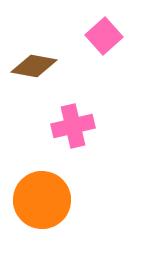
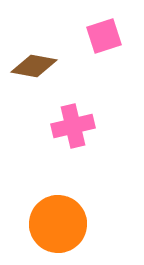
pink square: rotated 24 degrees clockwise
orange circle: moved 16 px right, 24 px down
